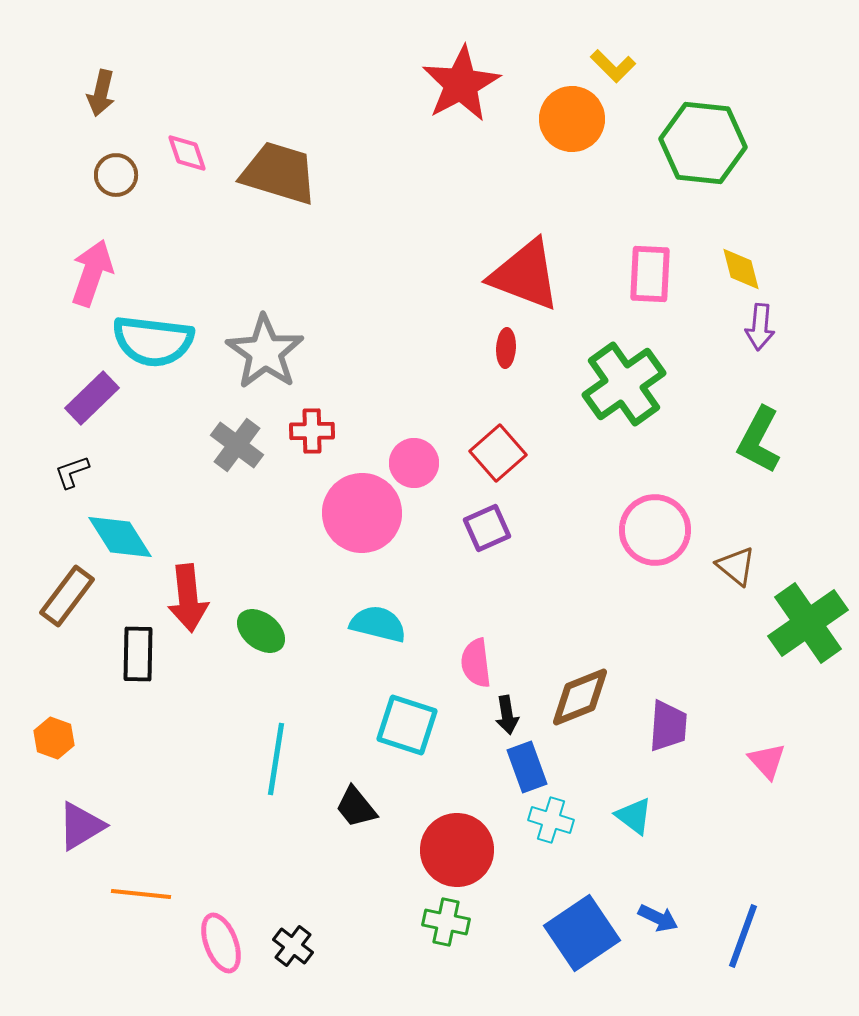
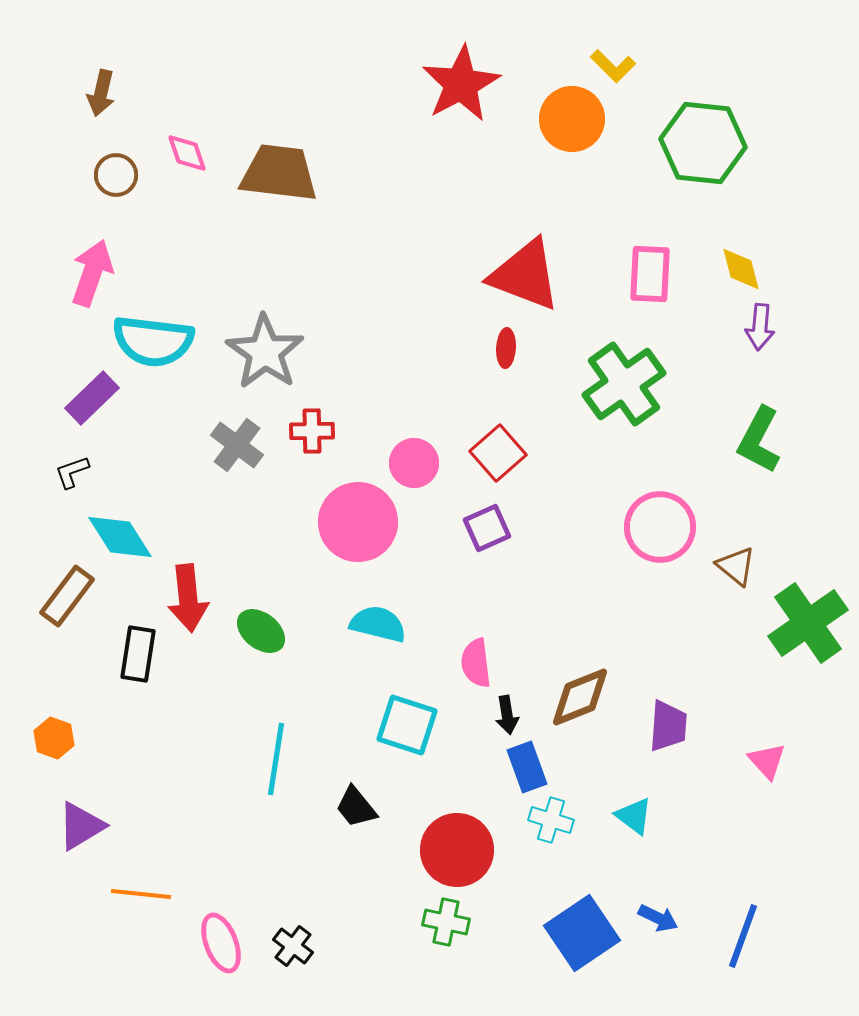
brown trapezoid at (279, 173): rotated 10 degrees counterclockwise
pink circle at (362, 513): moved 4 px left, 9 px down
pink circle at (655, 530): moved 5 px right, 3 px up
black rectangle at (138, 654): rotated 8 degrees clockwise
